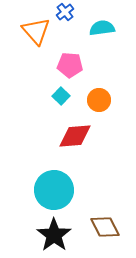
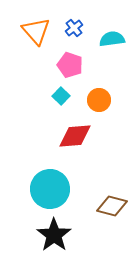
blue cross: moved 9 px right, 16 px down
cyan semicircle: moved 10 px right, 11 px down
pink pentagon: rotated 15 degrees clockwise
cyan circle: moved 4 px left, 1 px up
brown diamond: moved 7 px right, 21 px up; rotated 48 degrees counterclockwise
